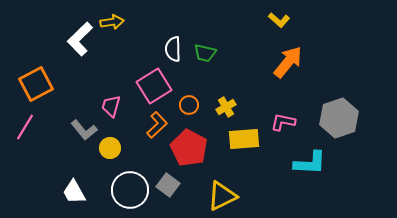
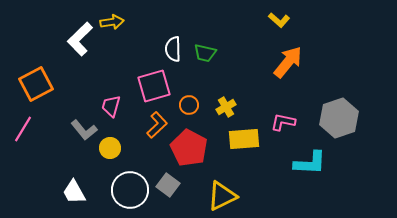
pink square: rotated 16 degrees clockwise
pink line: moved 2 px left, 2 px down
